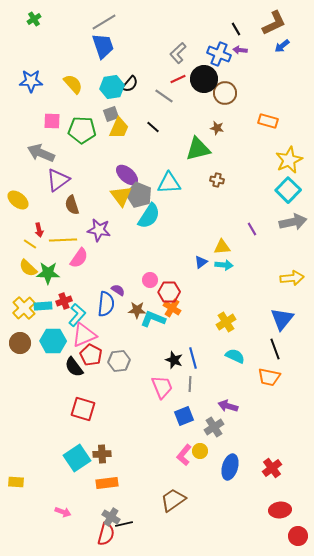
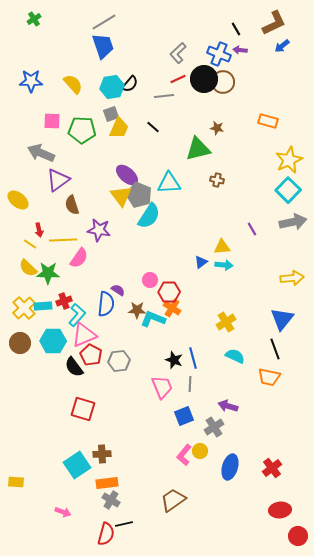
brown circle at (225, 93): moved 2 px left, 11 px up
gray line at (164, 96): rotated 42 degrees counterclockwise
cyan square at (77, 458): moved 7 px down
gray cross at (111, 517): moved 17 px up
